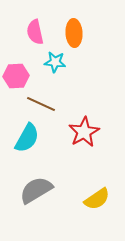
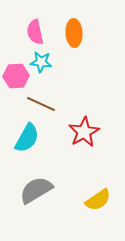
cyan star: moved 14 px left
yellow semicircle: moved 1 px right, 1 px down
